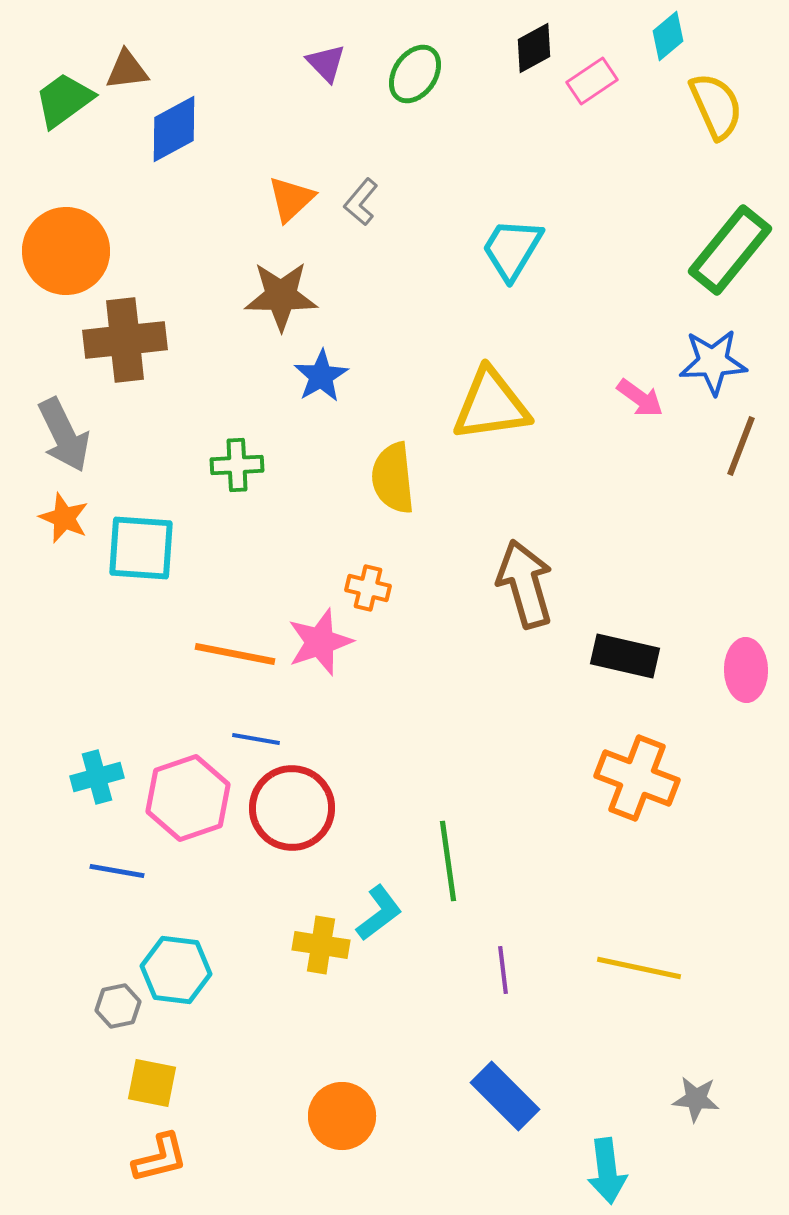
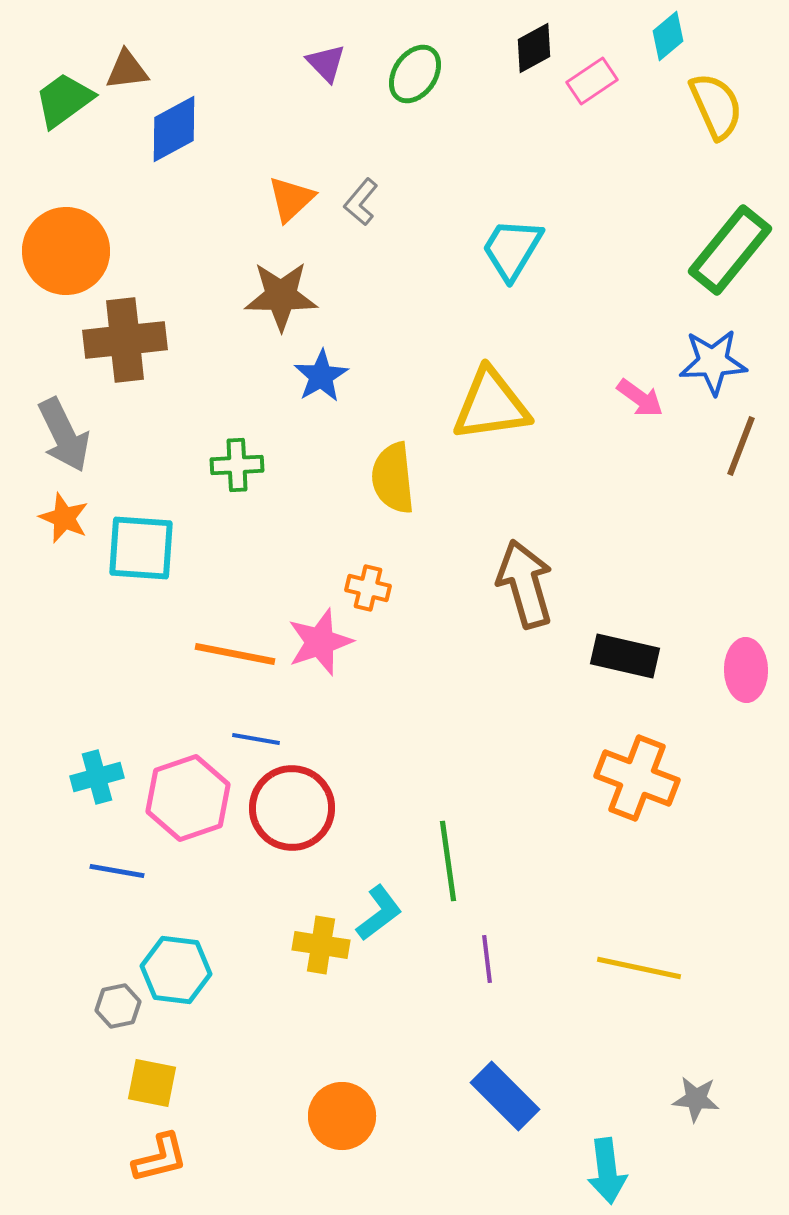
purple line at (503, 970): moved 16 px left, 11 px up
